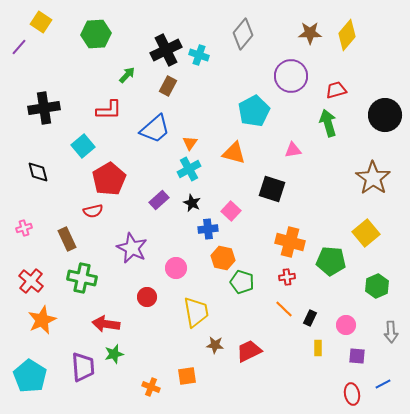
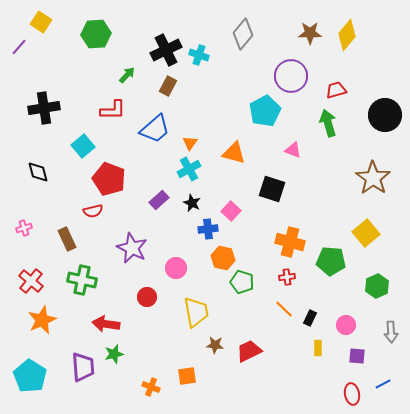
red L-shape at (109, 110): moved 4 px right
cyan pentagon at (254, 111): moved 11 px right
pink triangle at (293, 150): rotated 30 degrees clockwise
red pentagon at (109, 179): rotated 20 degrees counterclockwise
green cross at (82, 278): moved 2 px down
